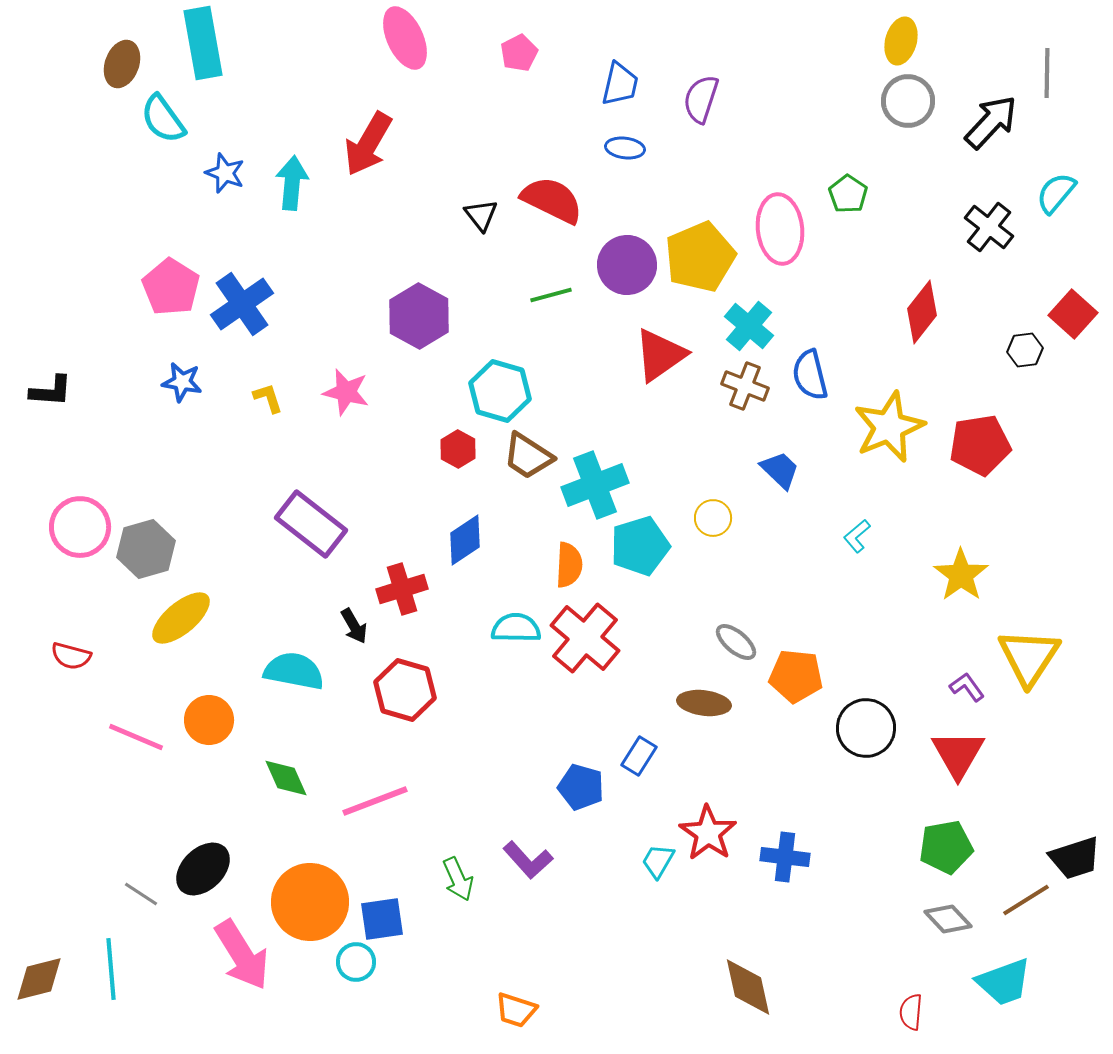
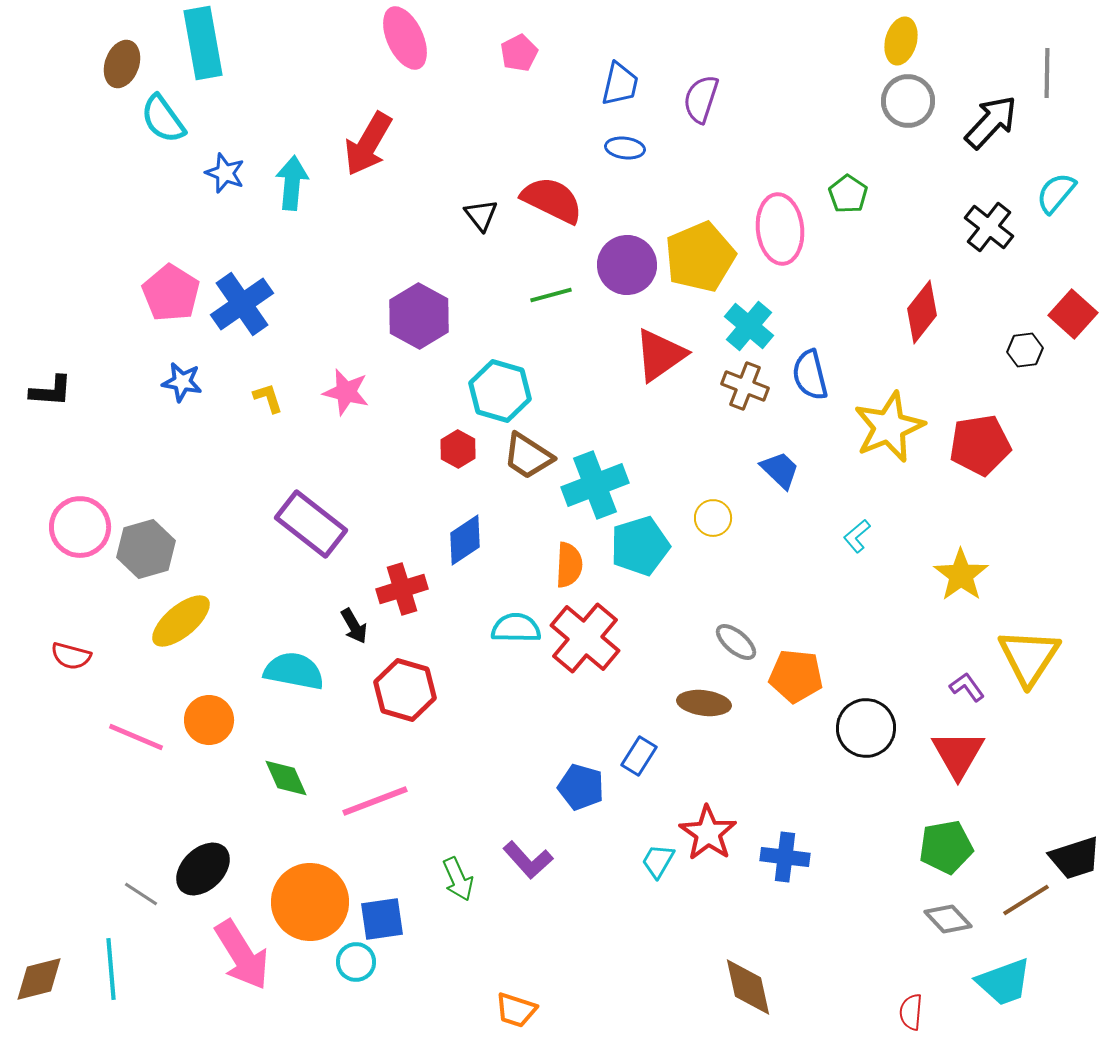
pink pentagon at (171, 287): moved 6 px down
yellow ellipse at (181, 618): moved 3 px down
